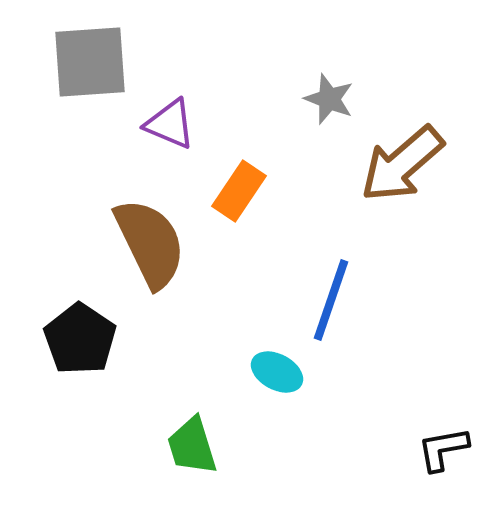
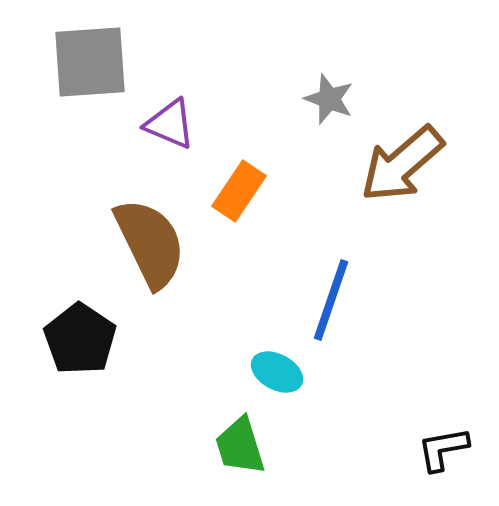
green trapezoid: moved 48 px right
